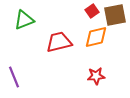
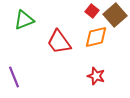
red square: rotated 16 degrees counterclockwise
brown square: rotated 30 degrees counterclockwise
red trapezoid: rotated 112 degrees counterclockwise
red star: rotated 24 degrees clockwise
